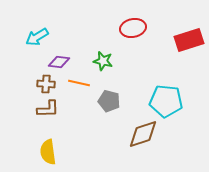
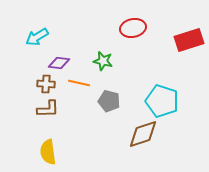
purple diamond: moved 1 px down
cyan pentagon: moved 4 px left; rotated 12 degrees clockwise
